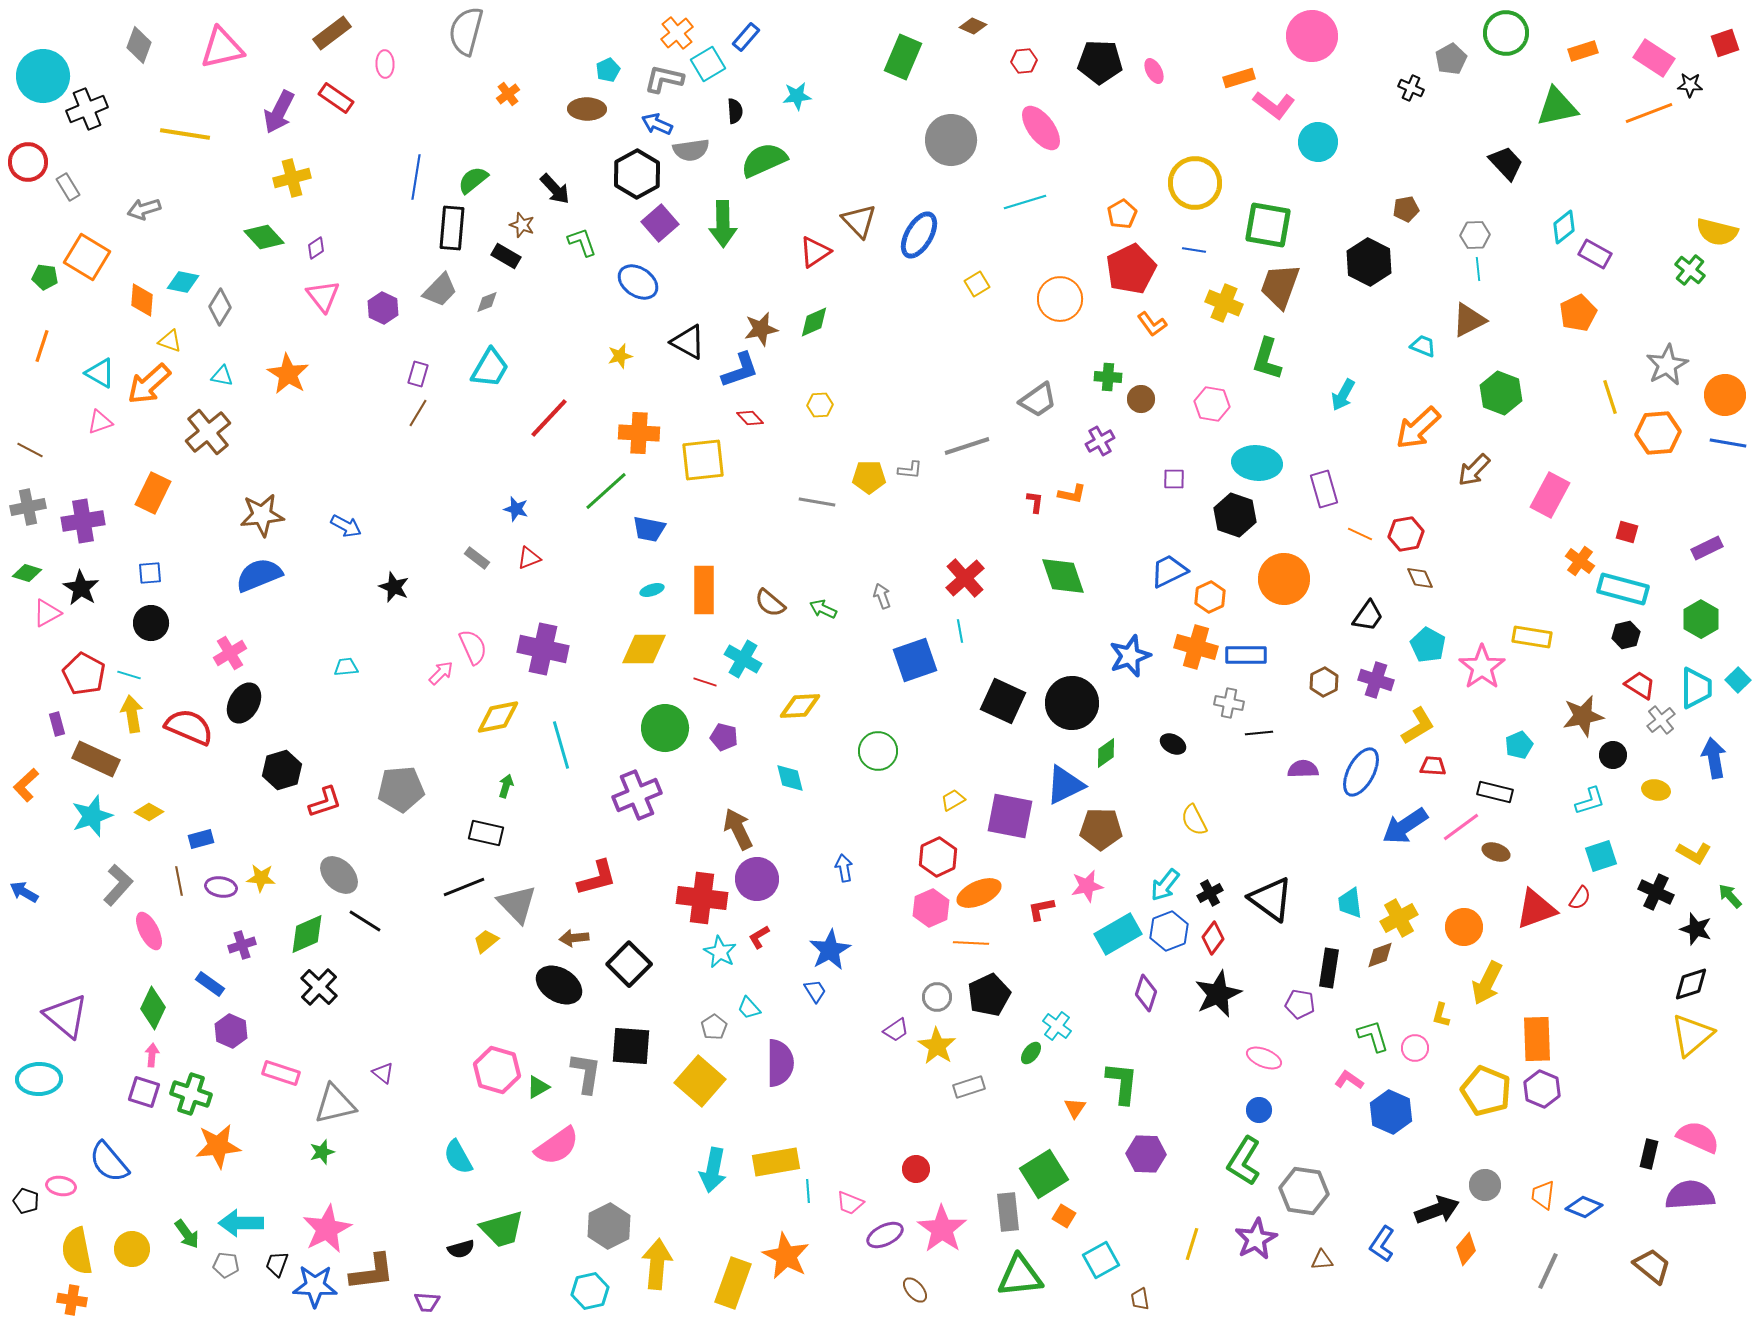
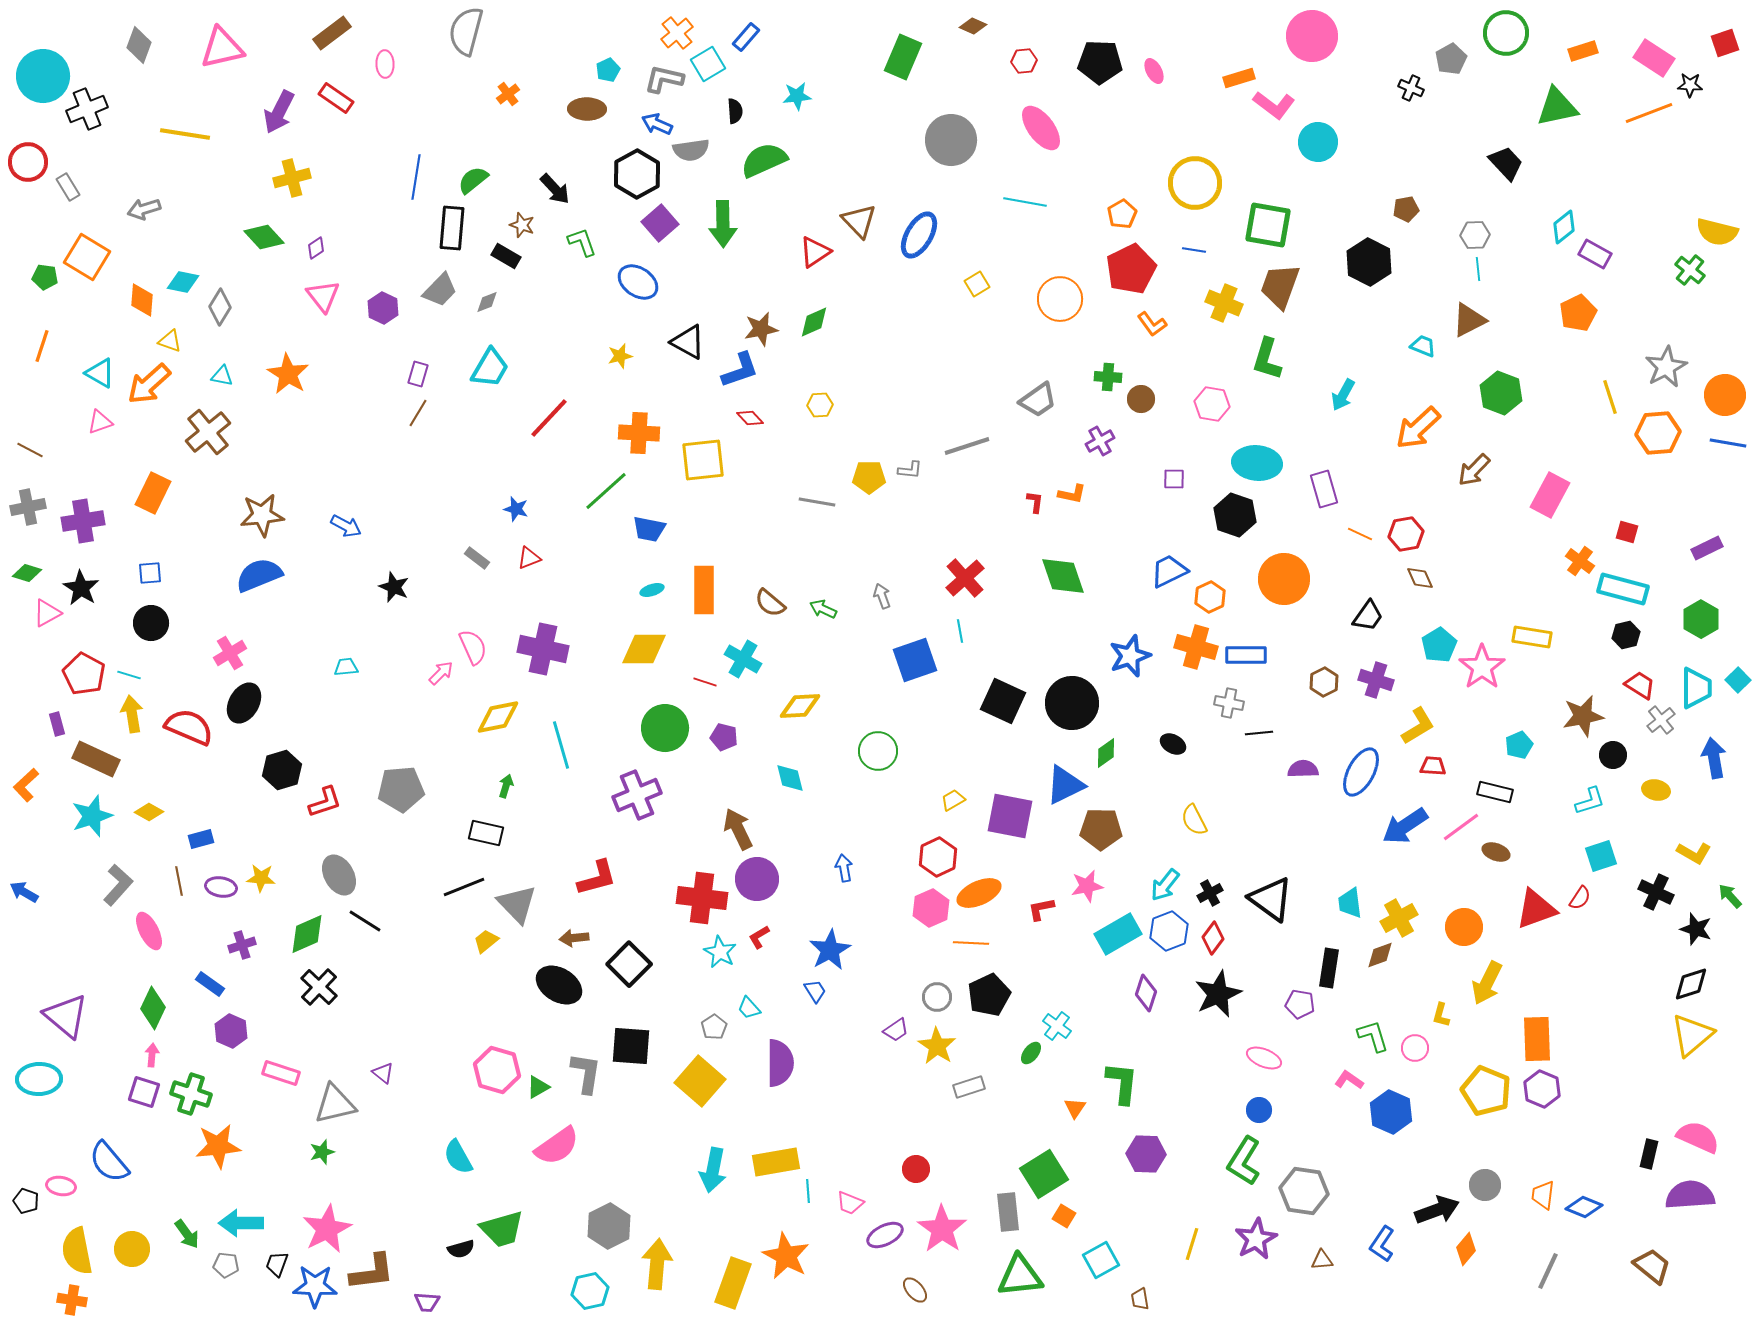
cyan line at (1025, 202): rotated 27 degrees clockwise
gray star at (1667, 365): moved 1 px left, 2 px down
cyan pentagon at (1428, 645): moved 11 px right; rotated 12 degrees clockwise
gray ellipse at (339, 875): rotated 15 degrees clockwise
